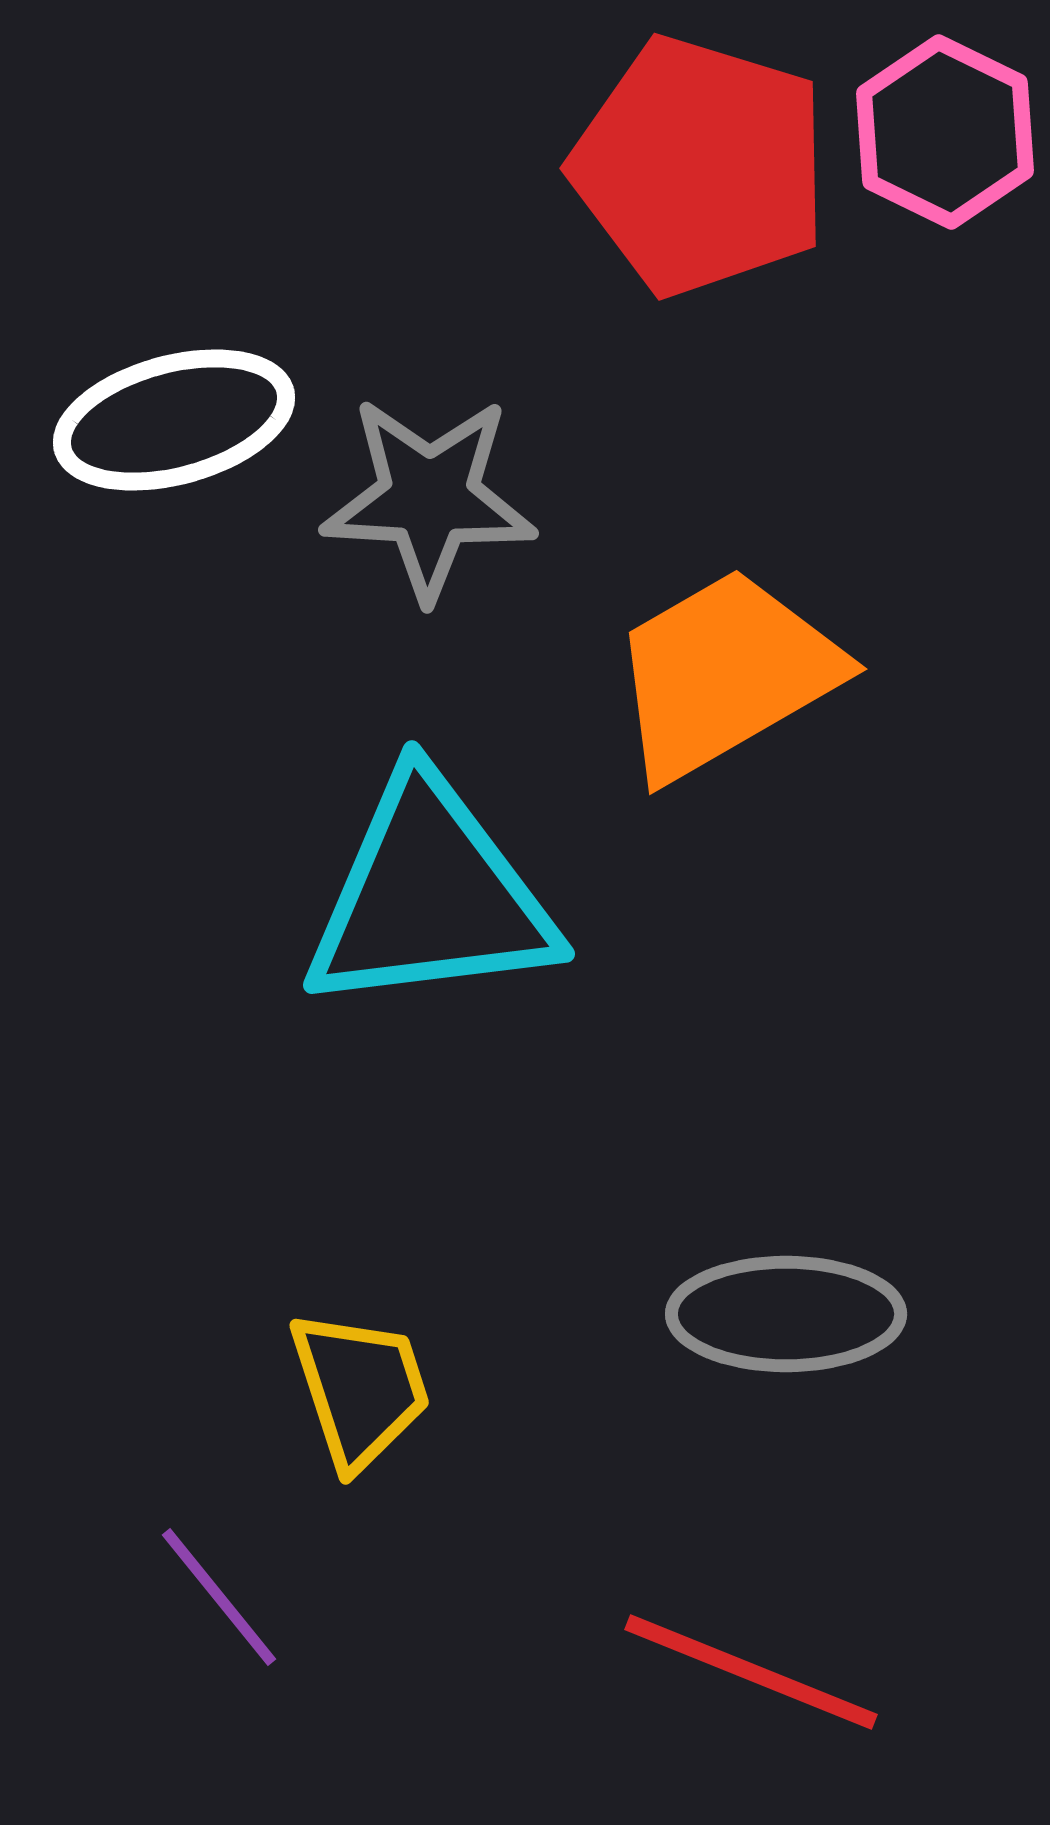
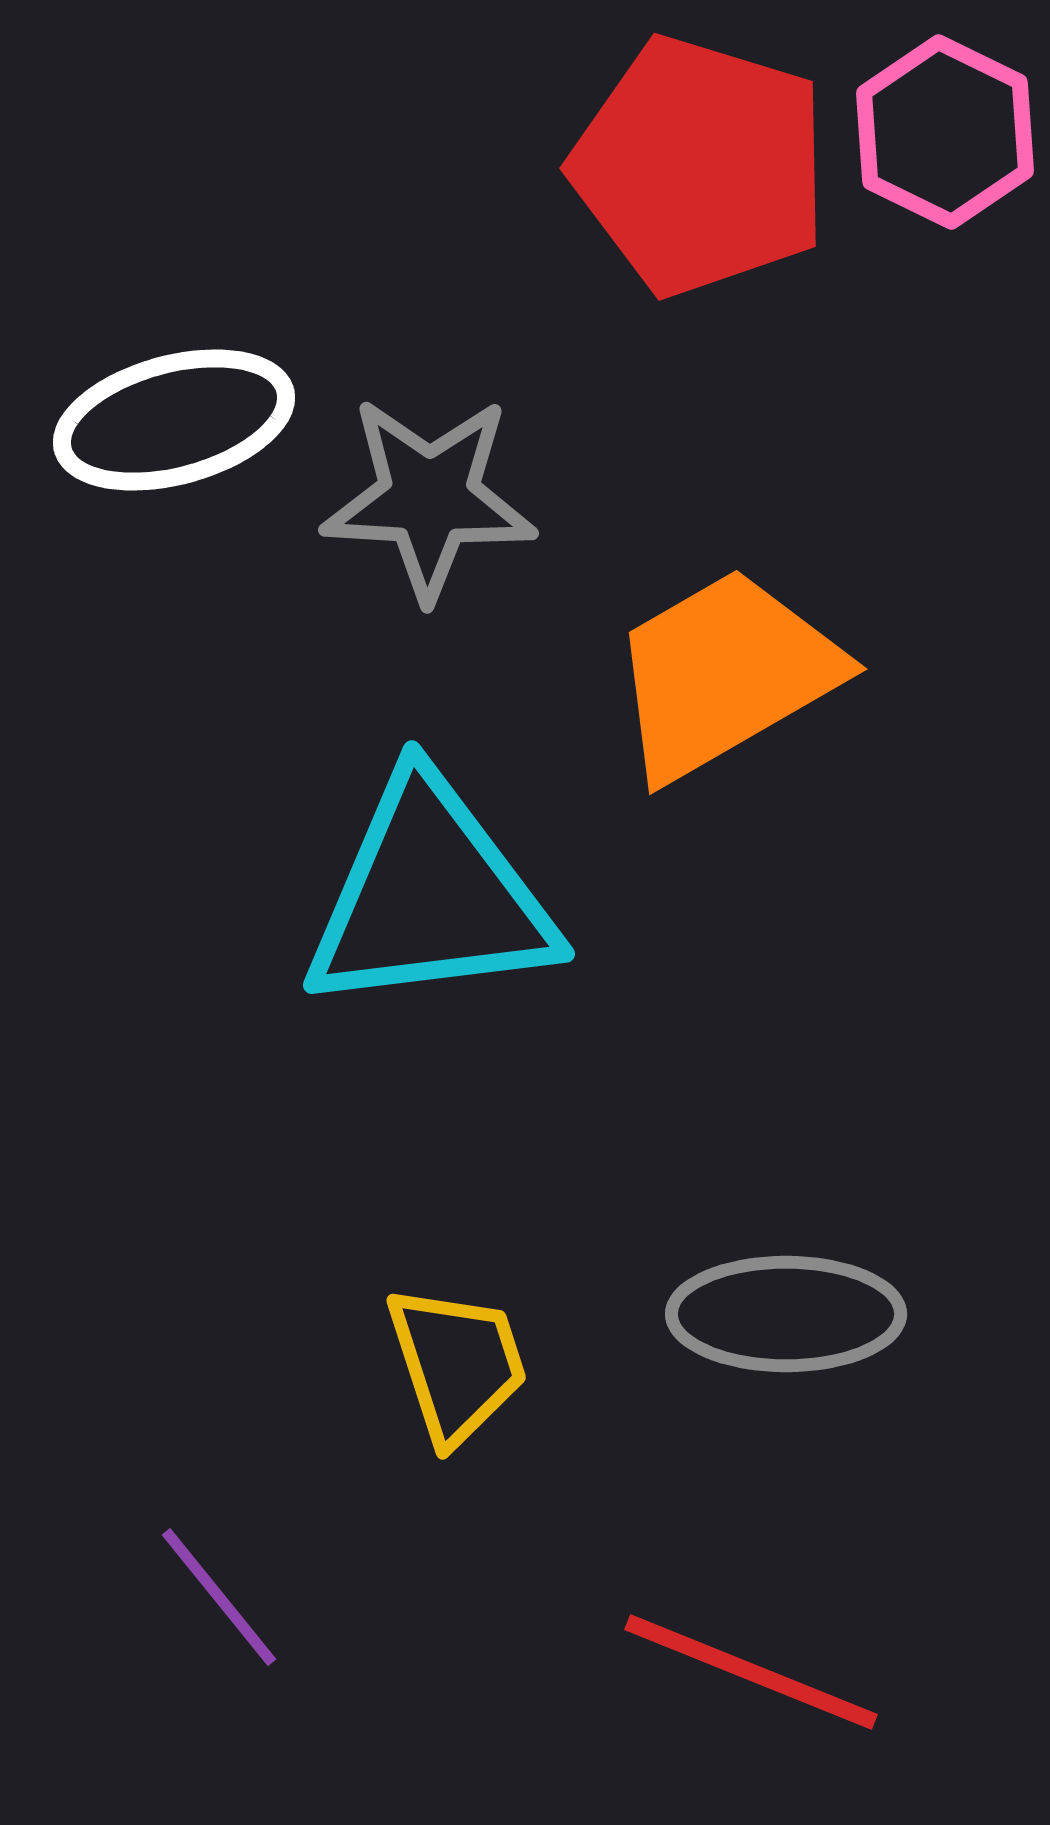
yellow trapezoid: moved 97 px right, 25 px up
